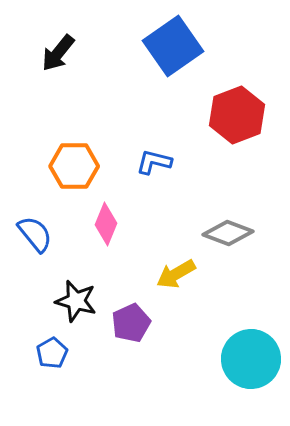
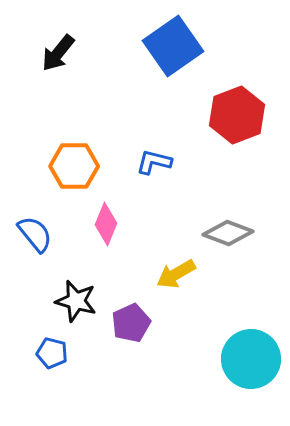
blue pentagon: rotated 28 degrees counterclockwise
